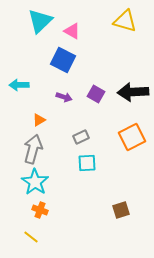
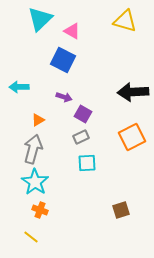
cyan triangle: moved 2 px up
cyan arrow: moved 2 px down
purple square: moved 13 px left, 20 px down
orange triangle: moved 1 px left
